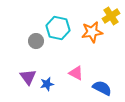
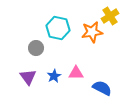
yellow cross: moved 1 px left
gray circle: moved 7 px down
pink triangle: rotated 28 degrees counterclockwise
blue star: moved 7 px right, 8 px up; rotated 16 degrees counterclockwise
